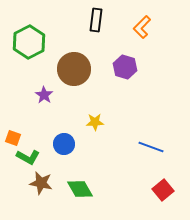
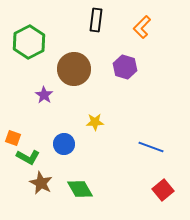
brown star: rotated 15 degrees clockwise
